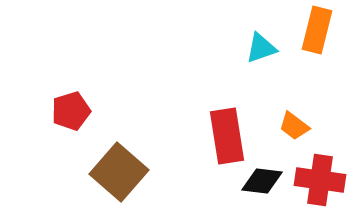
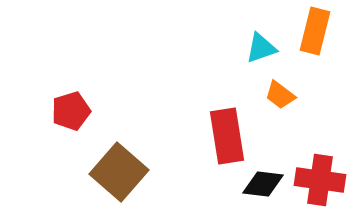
orange rectangle: moved 2 px left, 1 px down
orange trapezoid: moved 14 px left, 31 px up
black diamond: moved 1 px right, 3 px down
